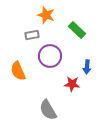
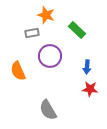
gray rectangle: moved 2 px up
red star: moved 18 px right, 5 px down
